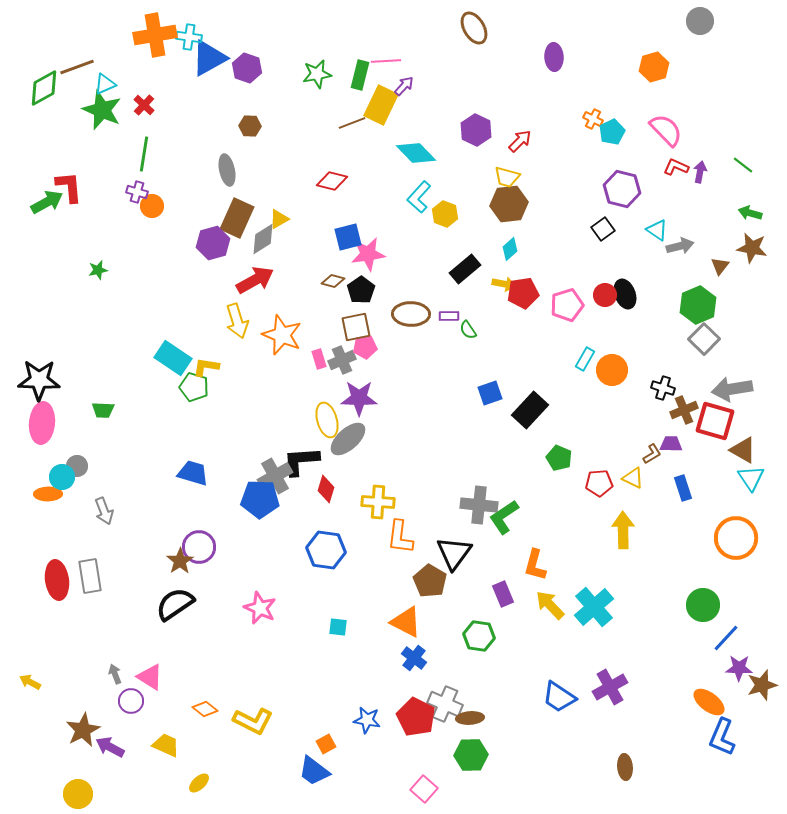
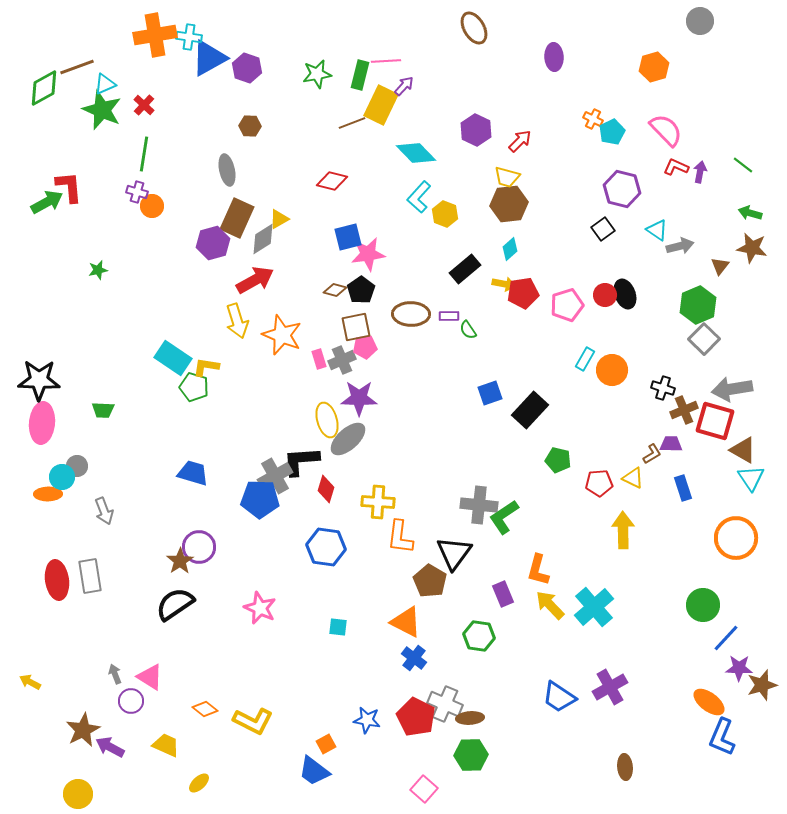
brown diamond at (333, 281): moved 2 px right, 9 px down
green pentagon at (559, 458): moved 1 px left, 2 px down; rotated 10 degrees counterclockwise
blue hexagon at (326, 550): moved 3 px up
orange L-shape at (535, 565): moved 3 px right, 5 px down
